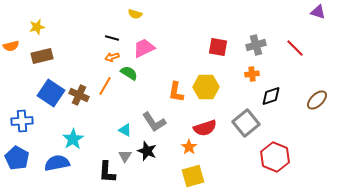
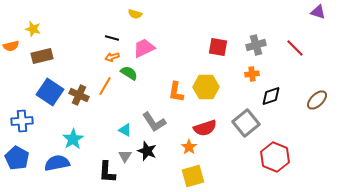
yellow star: moved 4 px left, 2 px down; rotated 28 degrees clockwise
blue square: moved 1 px left, 1 px up
